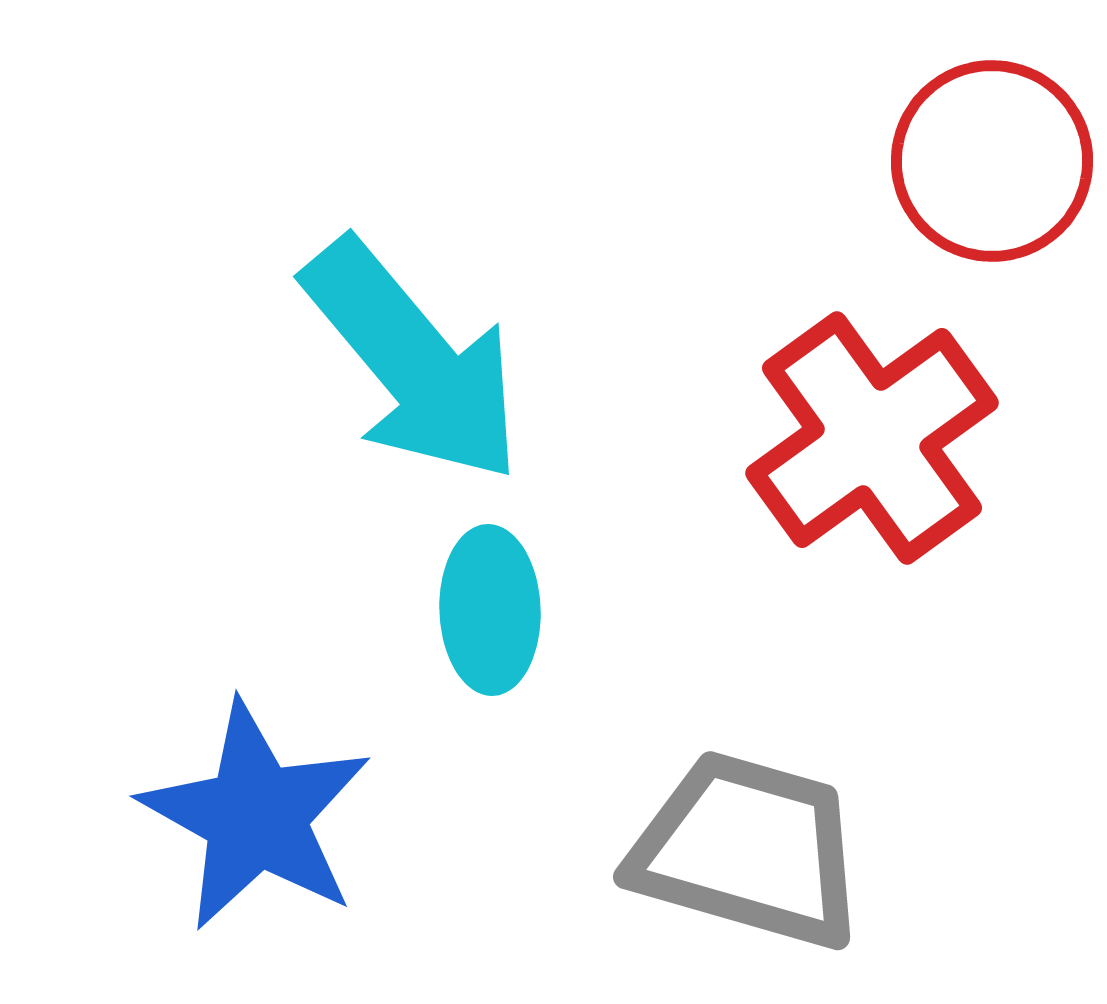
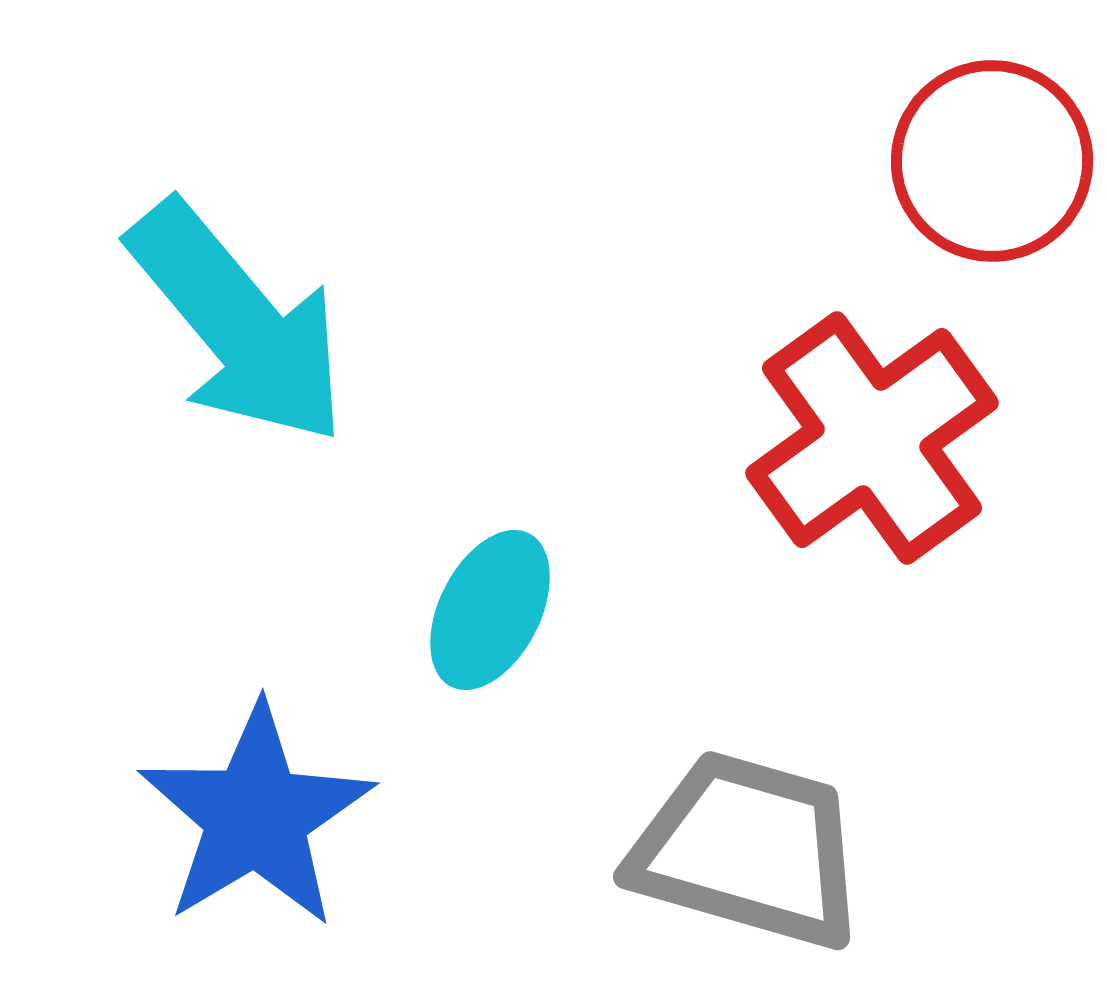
cyan arrow: moved 175 px left, 38 px up
cyan ellipse: rotated 29 degrees clockwise
blue star: rotated 12 degrees clockwise
